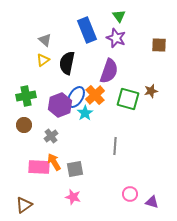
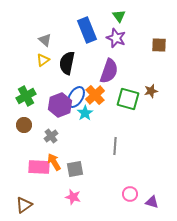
green cross: rotated 18 degrees counterclockwise
